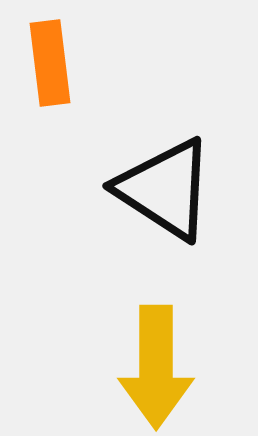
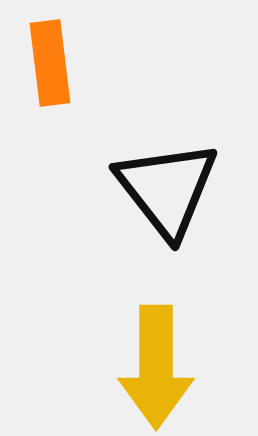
black triangle: moved 2 px right; rotated 19 degrees clockwise
